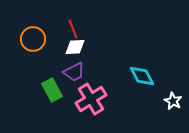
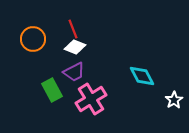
white diamond: rotated 25 degrees clockwise
white star: moved 1 px right, 1 px up; rotated 12 degrees clockwise
